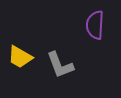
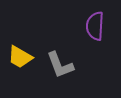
purple semicircle: moved 1 px down
